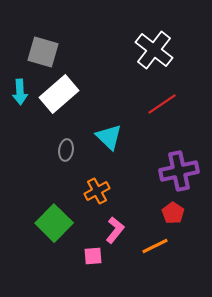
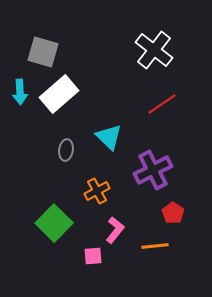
purple cross: moved 26 px left, 1 px up; rotated 15 degrees counterclockwise
orange line: rotated 20 degrees clockwise
